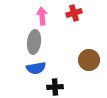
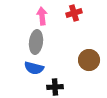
gray ellipse: moved 2 px right
blue semicircle: moved 2 px left; rotated 24 degrees clockwise
